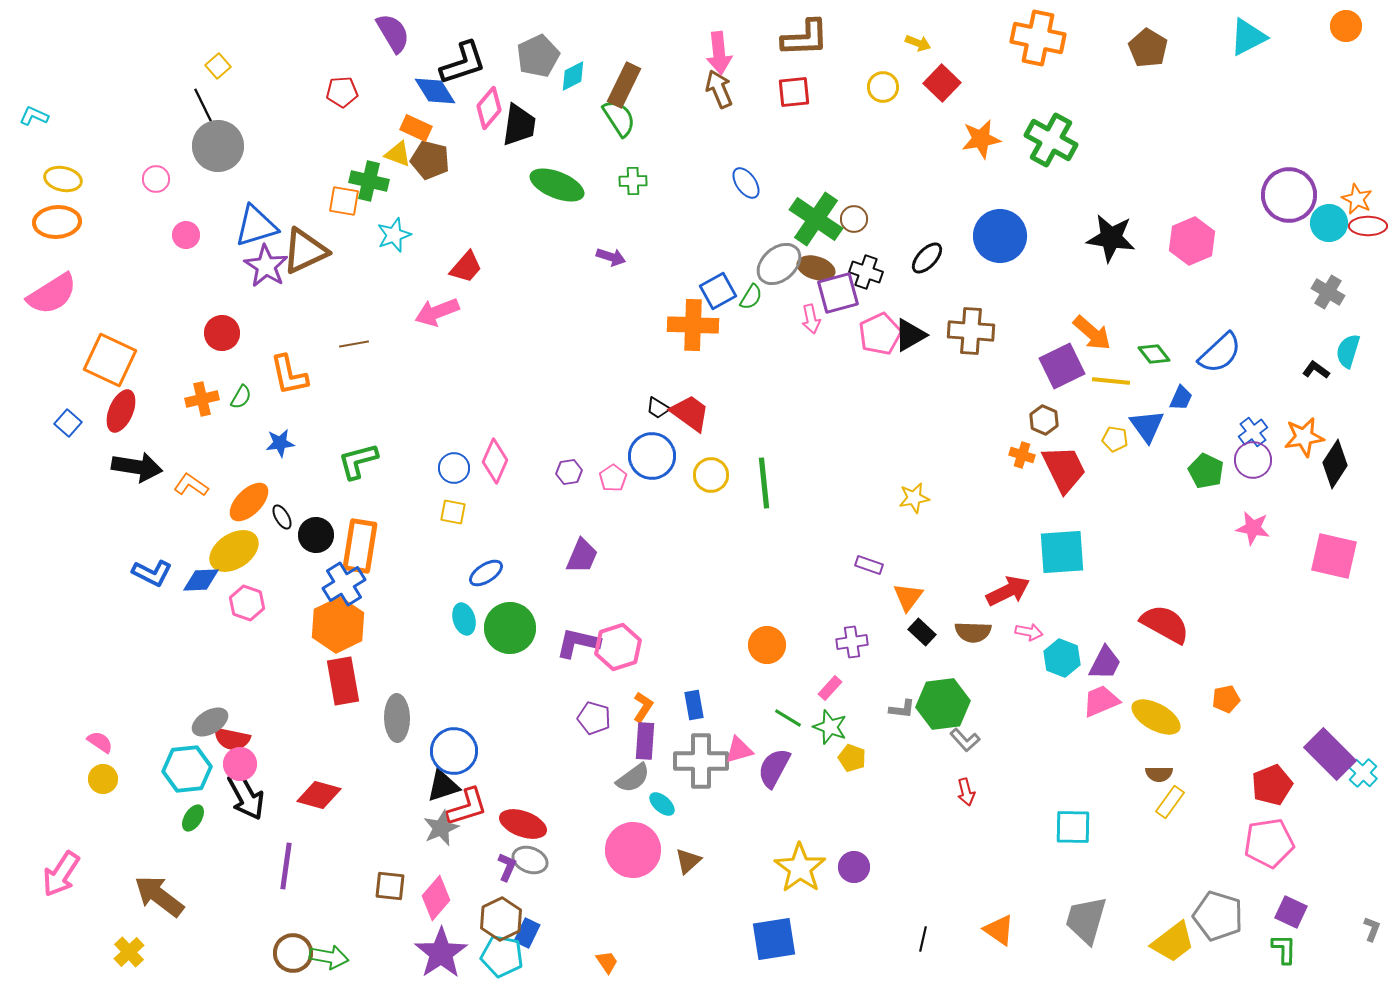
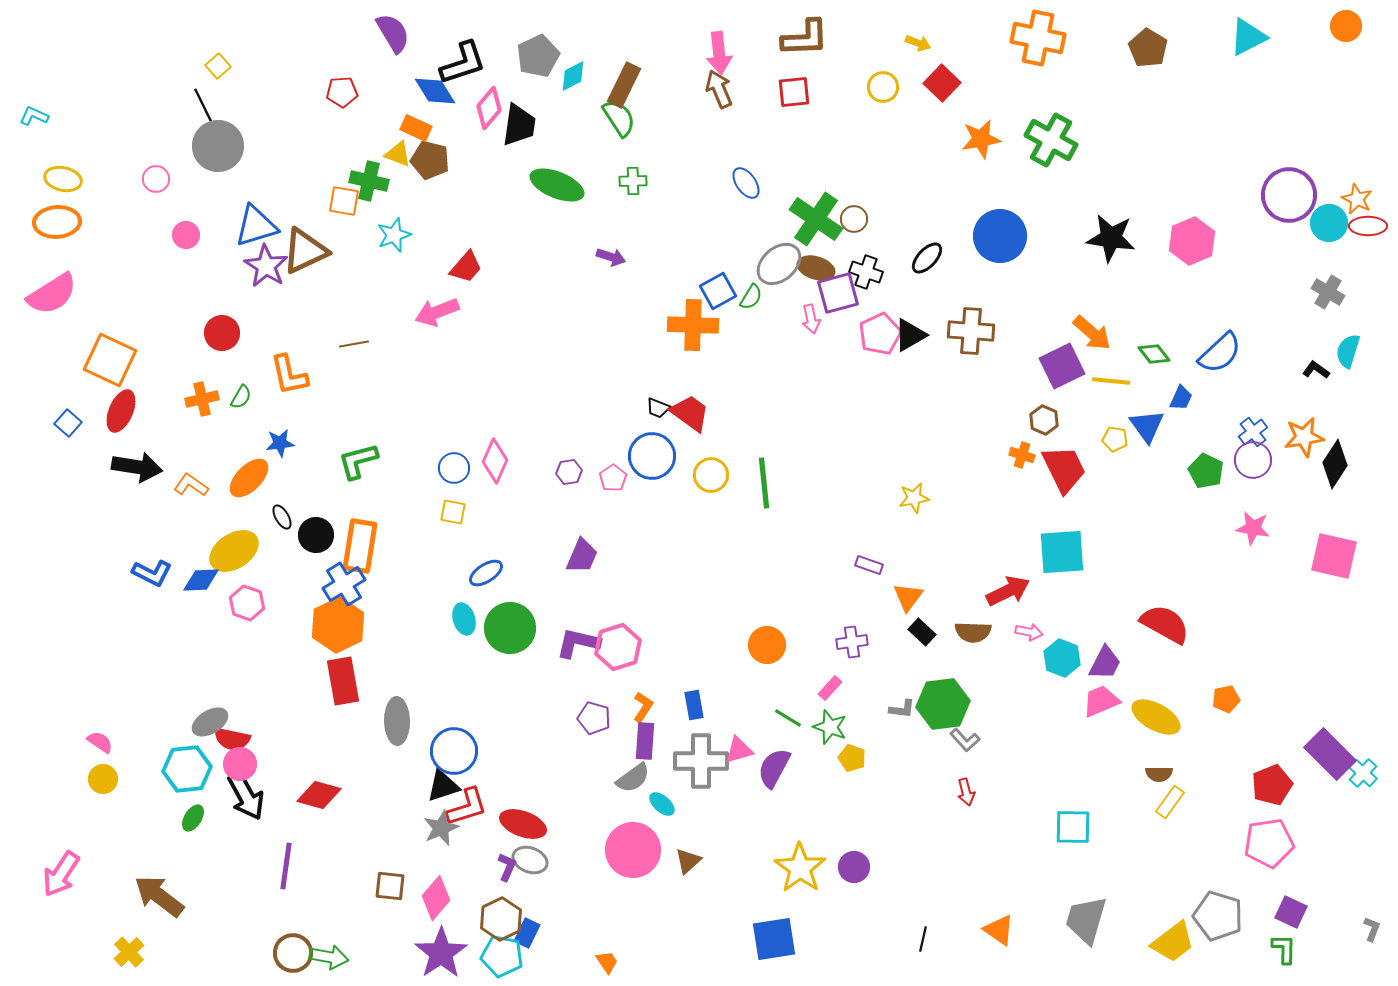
black trapezoid at (658, 408): rotated 10 degrees counterclockwise
orange ellipse at (249, 502): moved 24 px up
gray ellipse at (397, 718): moved 3 px down
